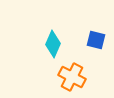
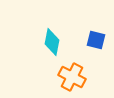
cyan diamond: moved 1 px left, 2 px up; rotated 12 degrees counterclockwise
